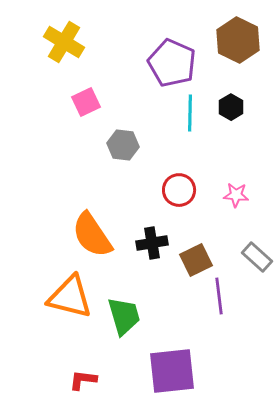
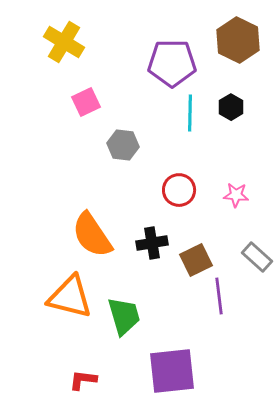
purple pentagon: rotated 24 degrees counterclockwise
